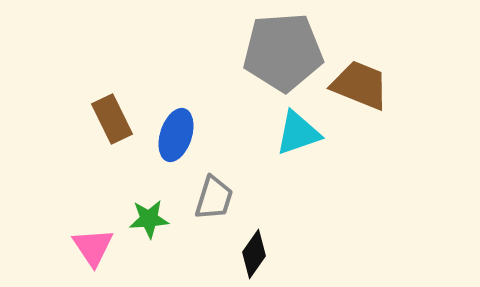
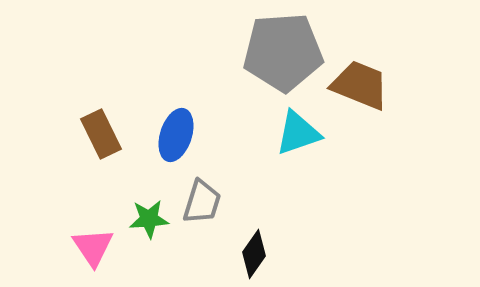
brown rectangle: moved 11 px left, 15 px down
gray trapezoid: moved 12 px left, 4 px down
